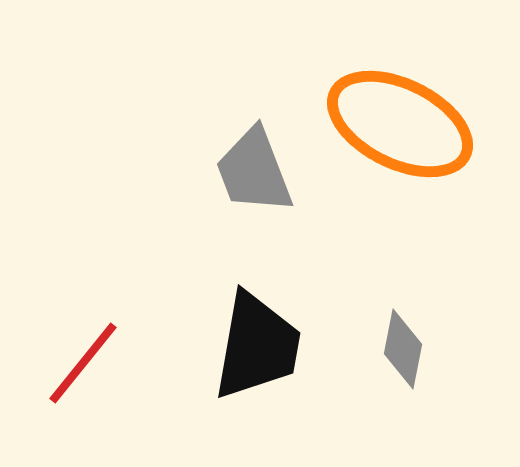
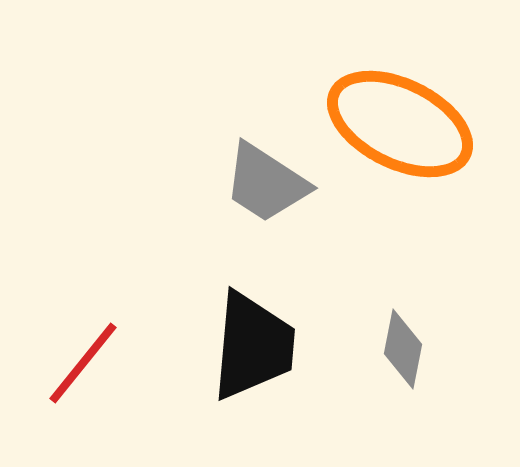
gray trapezoid: moved 12 px right, 12 px down; rotated 36 degrees counterclockwise
black trapezoid: moved 4 px left; rotated 5 degrees counterclockwise
